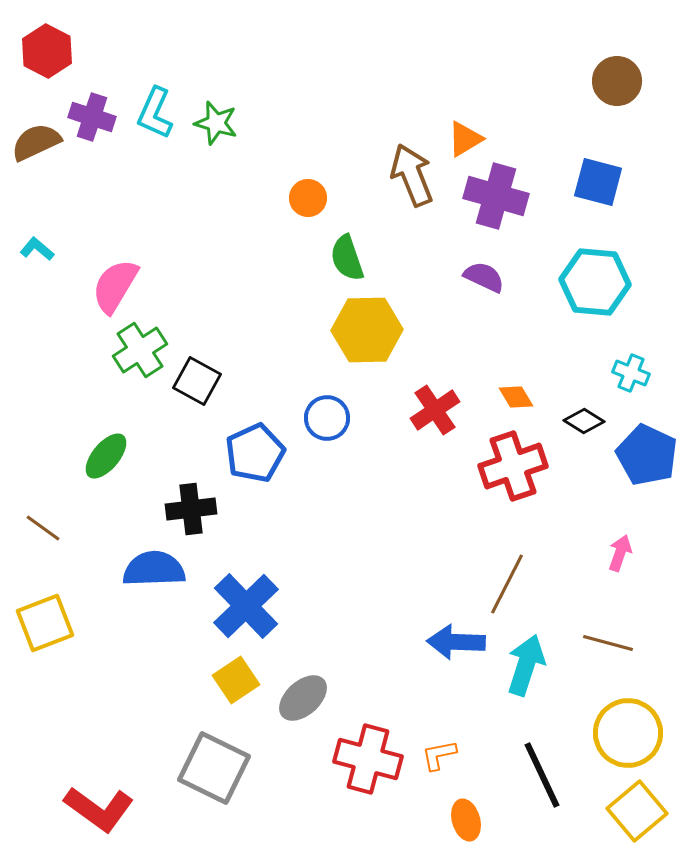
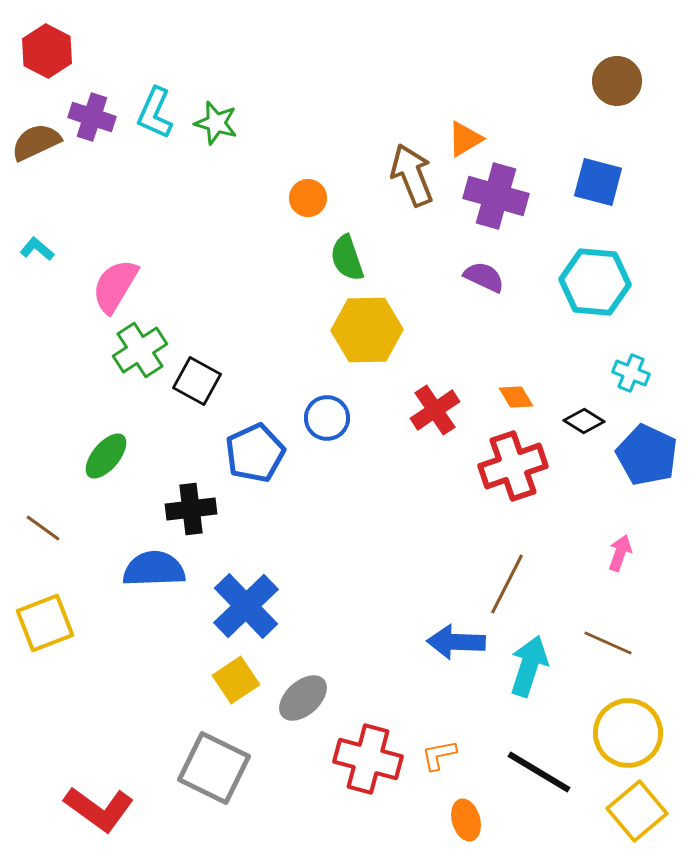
brown line at (608, 643): rotated 9 degrees clockwise
cyan arrow at (526, 665): moved 3 px right, 1 px down
black line at (542, 775): moved 3 px left, 3 px up; rotated 34 degrees counterclockwise
